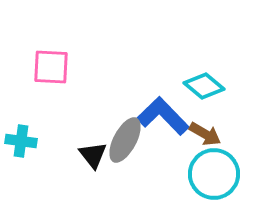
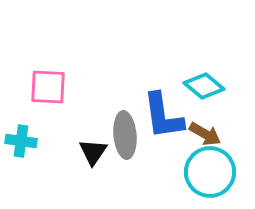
pink square: moved 3 px left, 20 px down
blue L-shape: rotated 144 degrees counterclockwise
gray ellipse: moved 5 px up; rotated 33 degrees counterclockwise
black triangle: moved 3 px up; rotated 12 degrees clockwise
cyan circle: moved 4 px left, 2 px up
